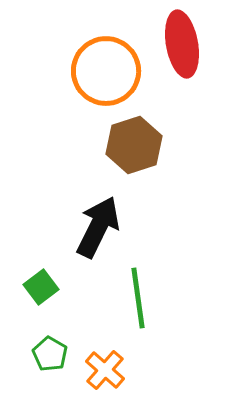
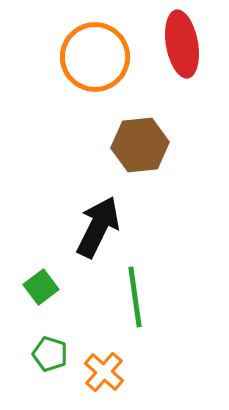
orange circle: moved 11 px left, 14 px up
brown hexagon: moved 6 px right; rotated 12 degrees clockwise
green line: moved 3 px left, 1 px up
green pentagon: rotated 12 degrees counterclockwise
orange cross: moved 1 px left, 2 px down
